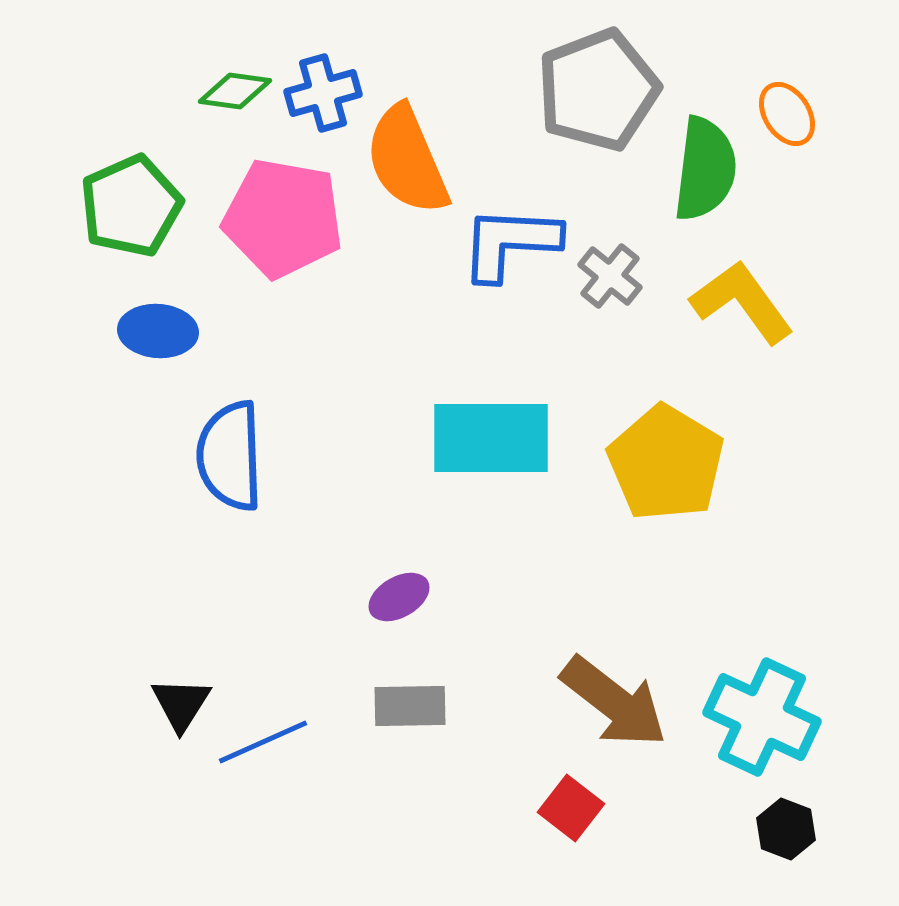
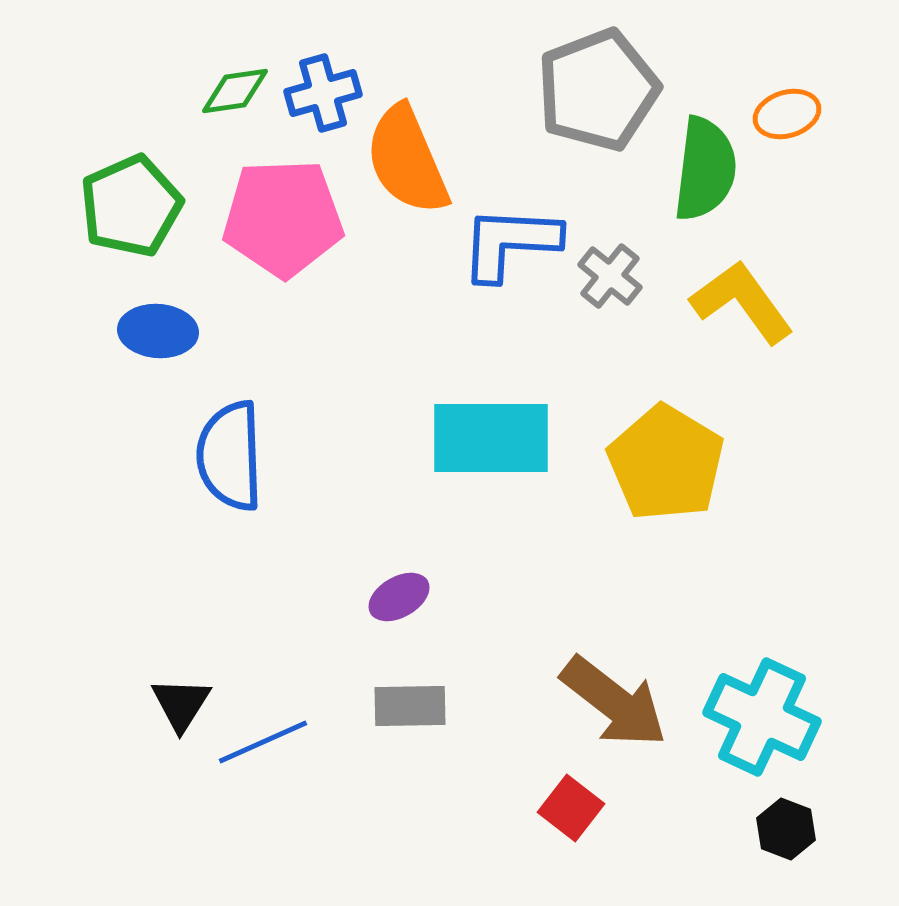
green diamond: rotated 16 degrees counterclockwise
orange ellipse: rotated 74 degrees counterclockwise
pink pentagon: rotated 12 degrees counterclockwise
